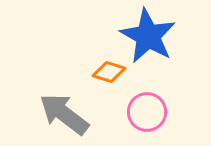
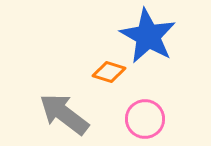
pink circle: moved 2 px left, 7 px down
